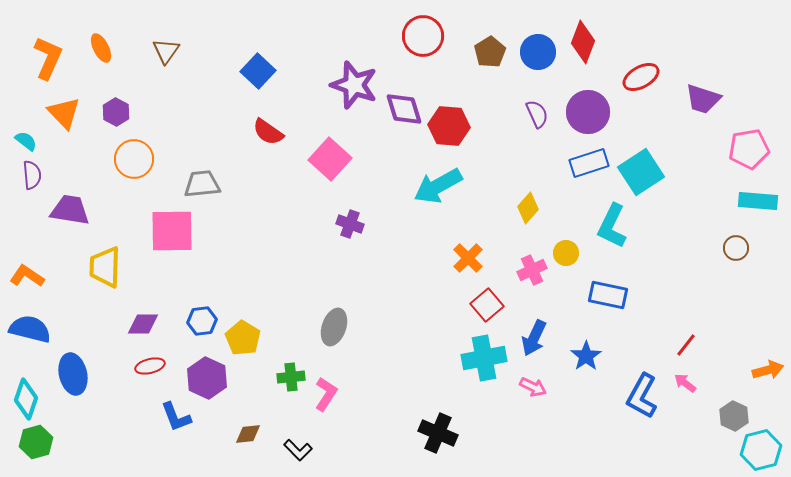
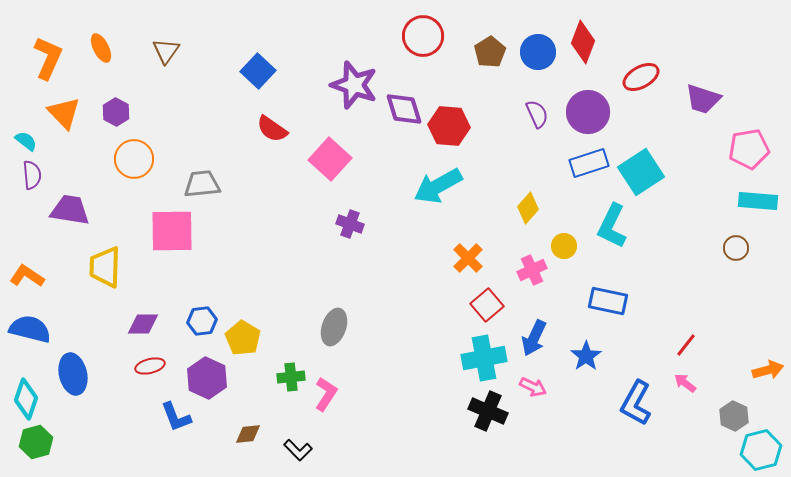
red semicircle at (268, 132): moved 4 px right, 3 px up
yellow circle at (566, 253): moved 2 px left, 7 px up
blue rectangle at (608, 295): moved 6 px down
blue L-shape at (642, 396): moved 6 px left, 7 px down
black cross at (438, 433): moved 50 px right, 22 px up
